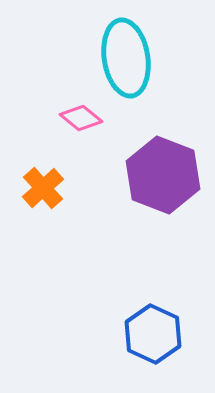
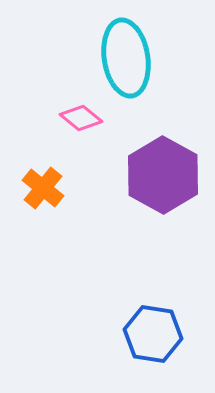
purple hexagon: rotated 8 degrees clockwise
orange cross: rotated 9 degrees counterclockwise
blue hexagon: rotated 16 degrees counterclockwise
